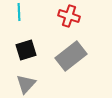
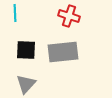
cyan line: moved 4 px left, 1 px down
black square: rotated 20 degrees clockwise
gray rectangle: moved 8 px left, 4 px up; rotated 32 degrees clockwise
